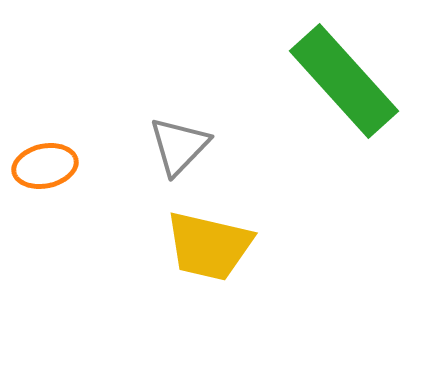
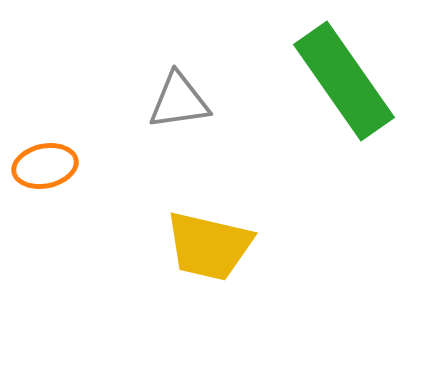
green rectangle: rotated 7 degrees clockwise
gray triangle: moved 45 px up; rotated 38 degrees clockwise
